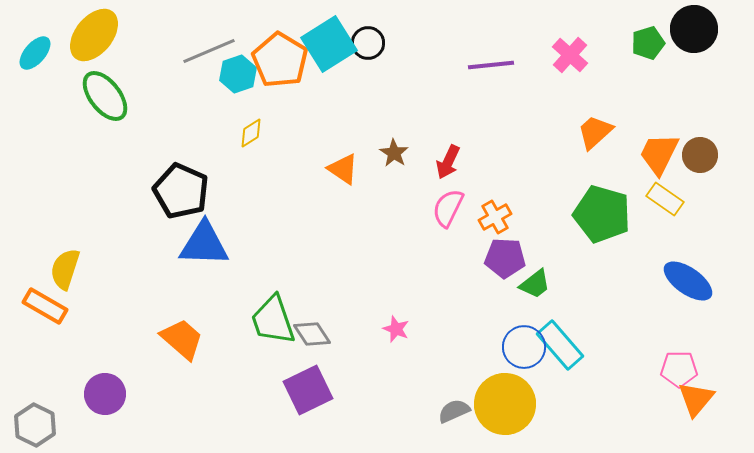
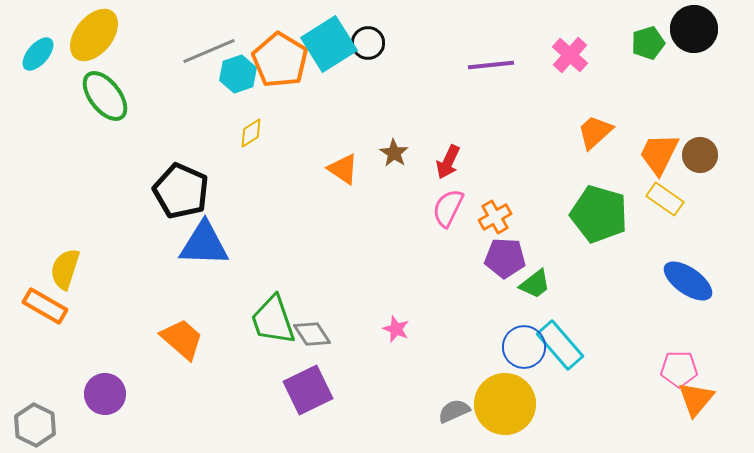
cyan ellipse at (35, 53): moved 3 px right, 1 px down
green pentagon at (602, 214): moved 3 px left
